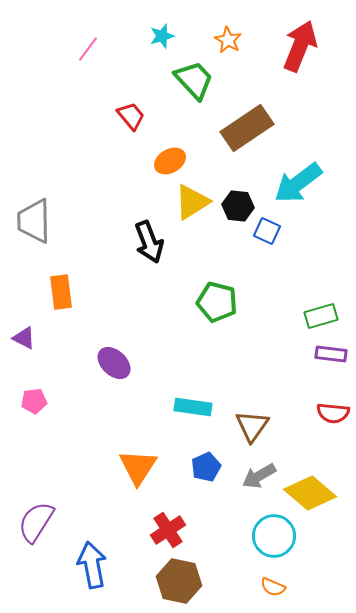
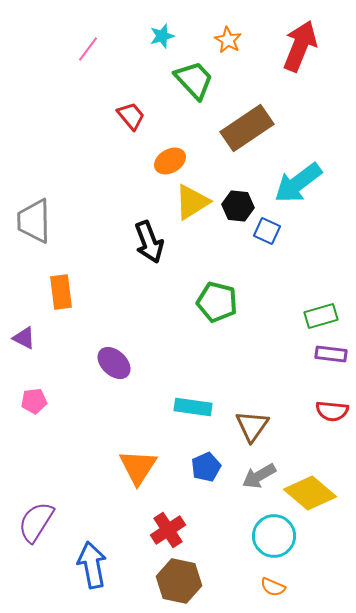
red semicircle: moved 1 px left, 2 px up
